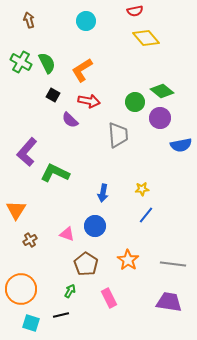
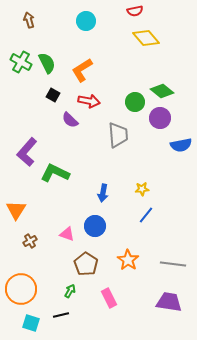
brown cross: moved 1 px down
